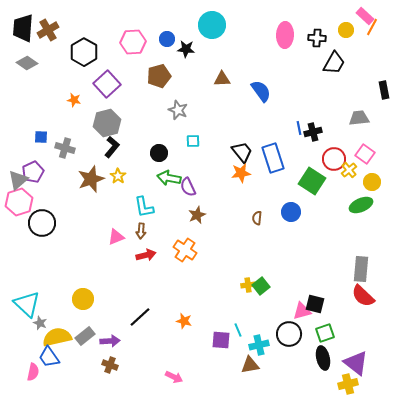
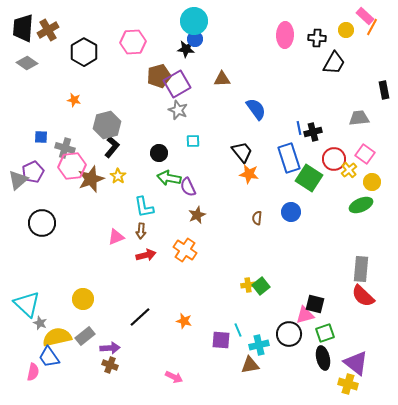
cyan circle at (212, 25): moved 18 px left, 4 px up
blue circle at (167, 39): moved 28 px right
purple square at (107, 84): moved 70 px right; rotated 12 degrees clockwise
blue semicircle at (261, 91): moved 5 px left, 18 px down
gray hexagon at (107, 123): moved 2 px down
blue rectangle at (273, 158): moved 16 px right
orange star at (241, 173): moved 8 px right, 1 px down; rotated 18 degrees clockwise
green square at (312, 181): moved 3 px left, 3 px up
pink hexagon at (19, 202): moved 53 px right, 36 px up; rotated 12 degrees clockwise
pink triangle at (302, 311): moved 3 px right, 4 px down
purple arrow at (110, 341): moved 7 px down
yellow cross at (348, 384): rotated 30 degrees clockwise
